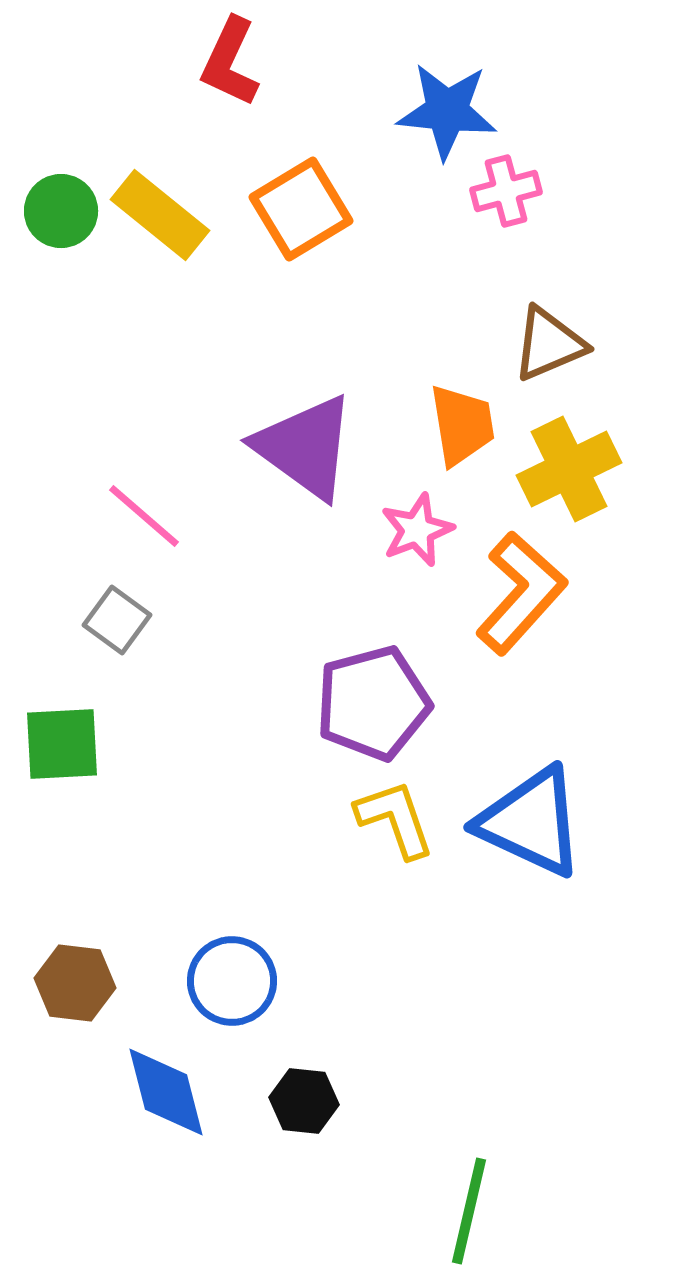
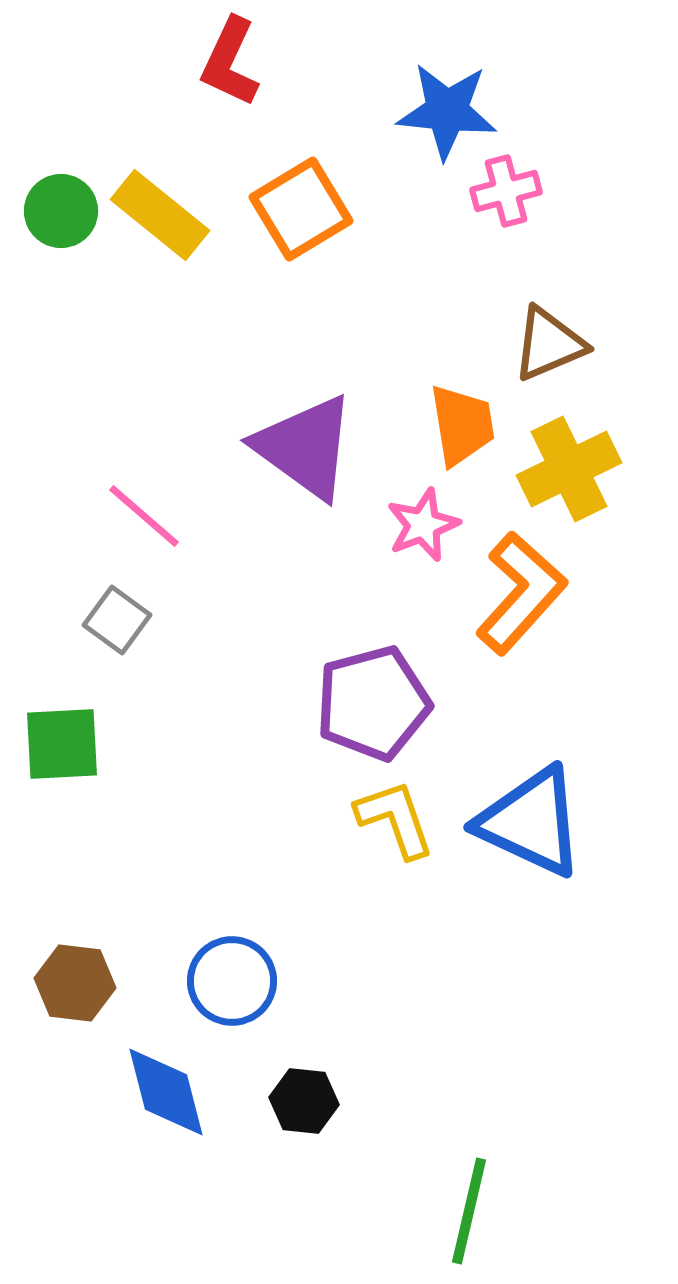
pink star: moved 6 px right, 5 px up
